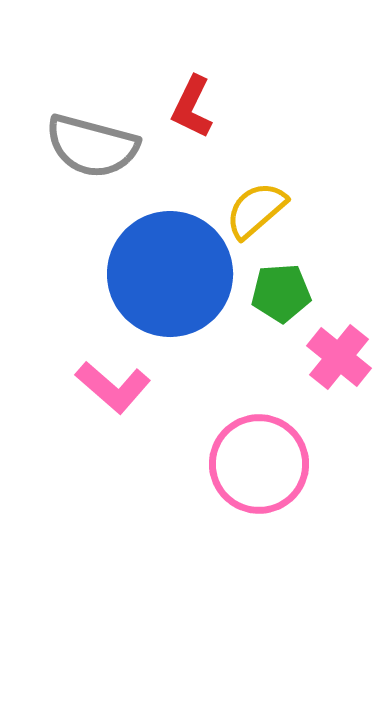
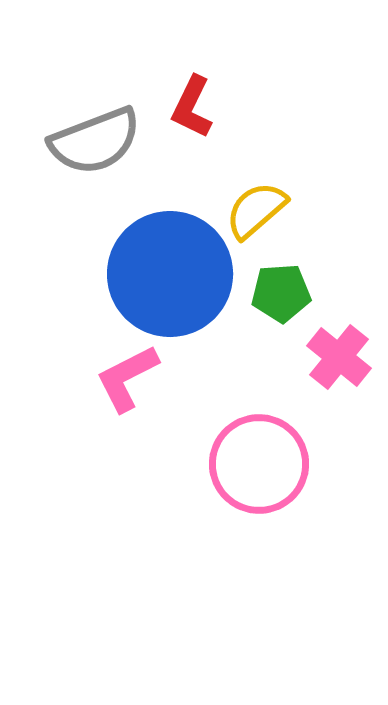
gray semicircle: moved 3 px right, 5 px up; rotated 36 degrees counterclockwise
pink L-shape: moved 14 px right, 9 px up; rotated 112 degrees clockwise
